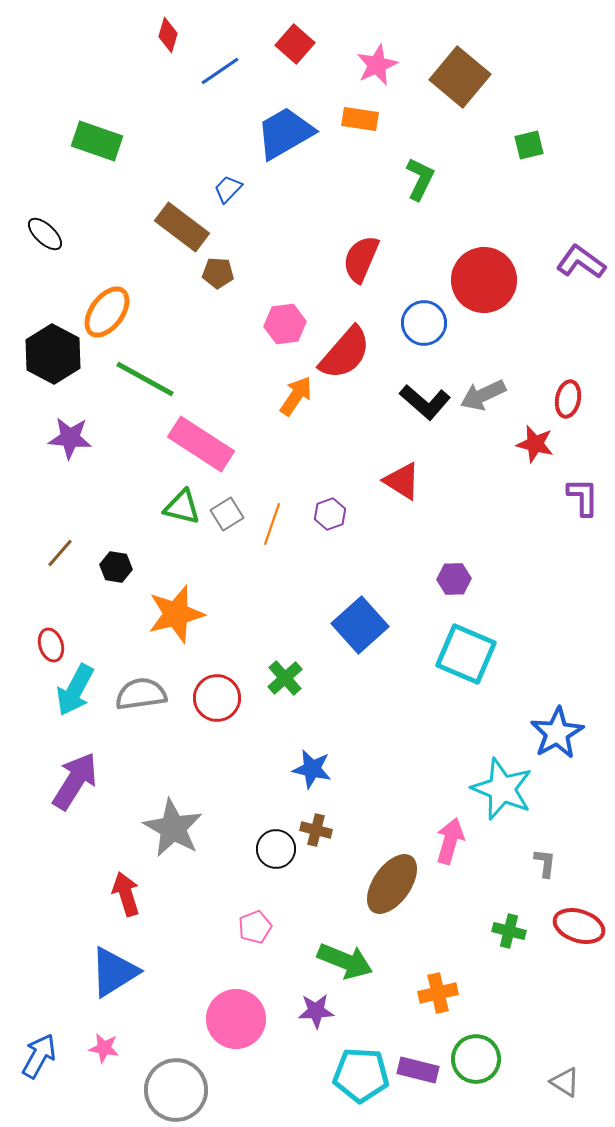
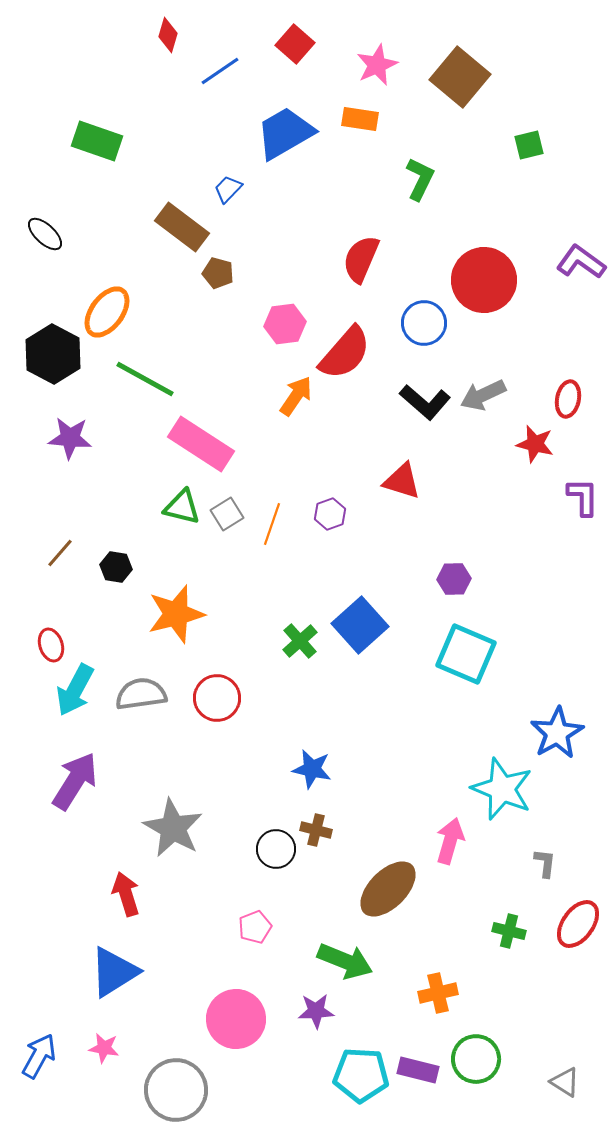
brown pentagon at (218, 273): rotated 12 degrees clockwise
red triangle at (402, 481): rotated 15 degrees counterclockwise
green cross at (285, 678): moved 15 px right, 37 px up
brown ellipse at (392, 884): moved 4 px left, 5 px down; rotated 10 degrees clockwise
red ellipse at (579, 926): moved 1 px left, 2 px up; rotated 72 degrees counterclockwise
